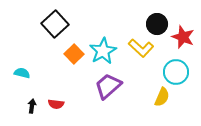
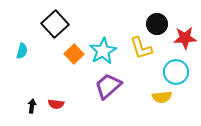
red star: moved 2 px right, 1 px down; rotated 25 degrees counterclockwise
yellow L-shape: rotated 30 degrees clockwise
cyan semicircle: moved 22 px up; rotated 91 degrees clockwise
yellow semicircle: rotated 60 degrees clockwise
